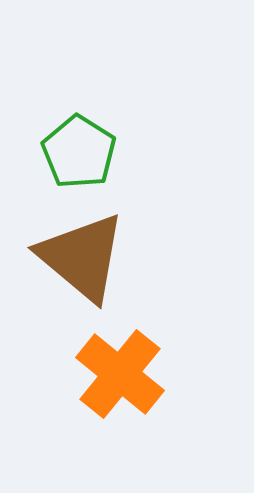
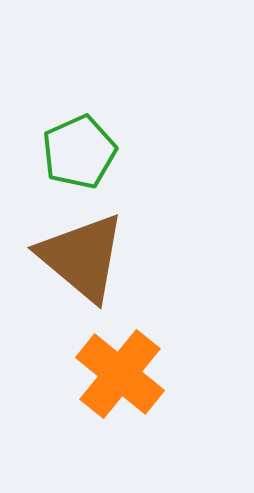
green pentagon: rotated 16 degrees clockwise
